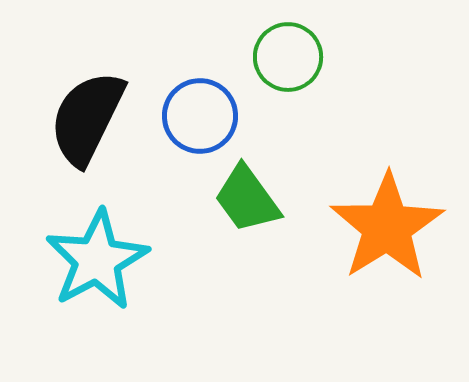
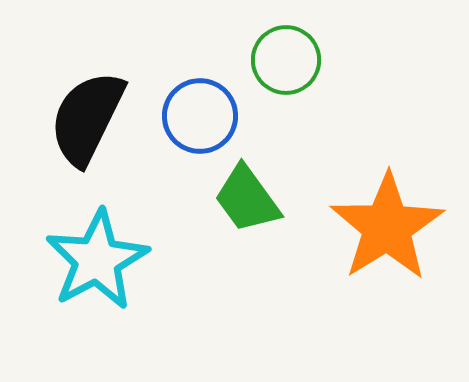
green circle: moved 2 px left, 3 px down
